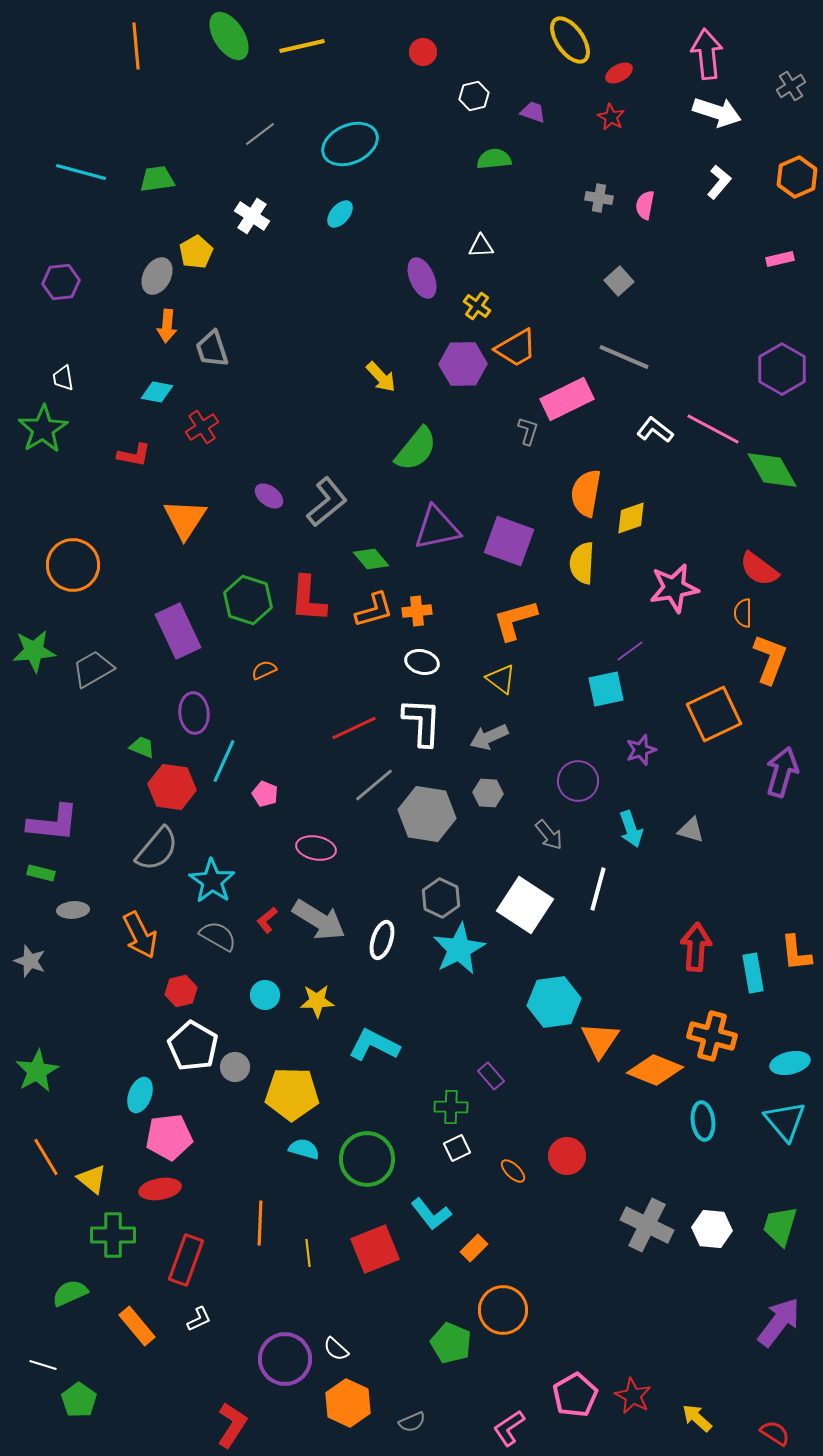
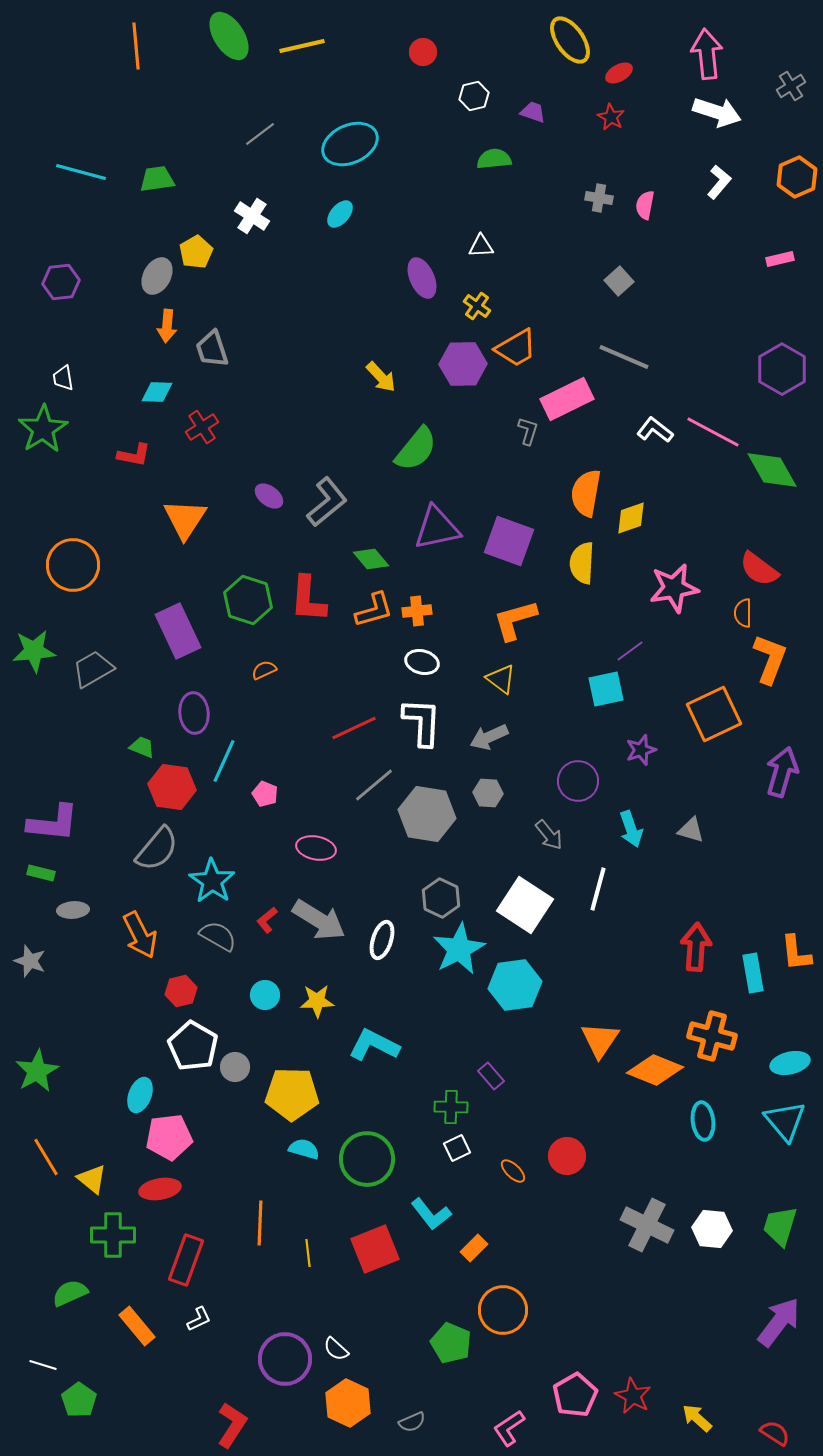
cyan diamond at (157, 392): rotated 8 degrees counterclockwise
pink line at (713, 429): moved 3 px down
cyan hexagon at (554, 1002): moved 39 px left, 17 px up
